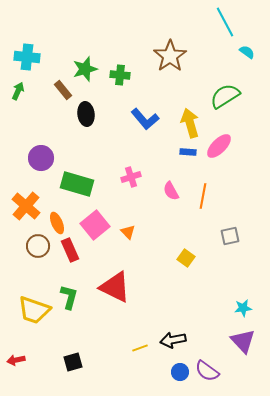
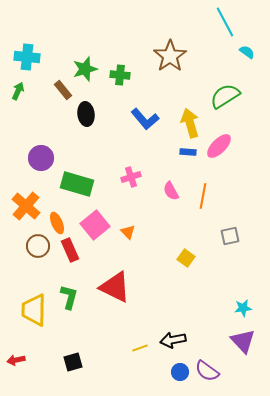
yellow trapezoid: rotated 72 degrees clockwise
